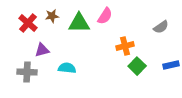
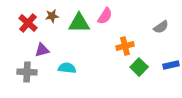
green square: moved 2 px right, 1 px down
